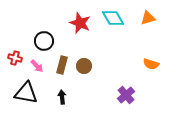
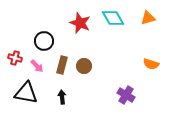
purple cross: rotated 18 degrees counterclockwise
